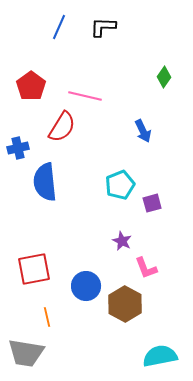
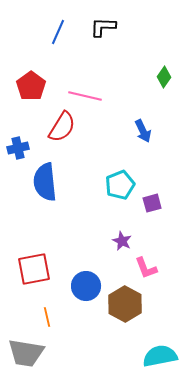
blue line: moved 1 px left, 5 px down
